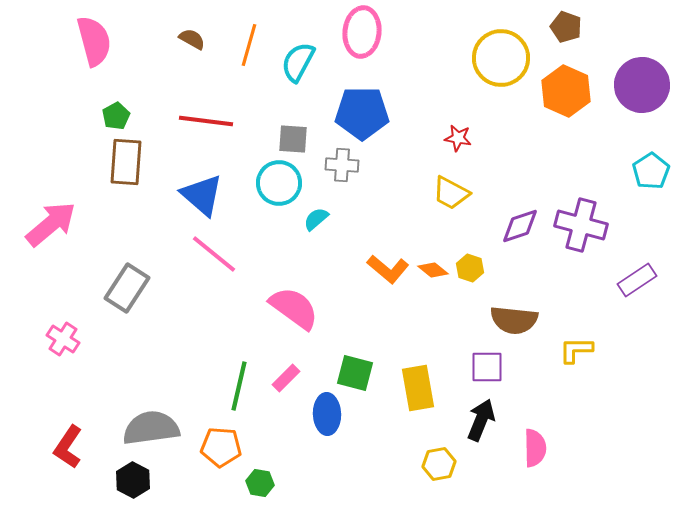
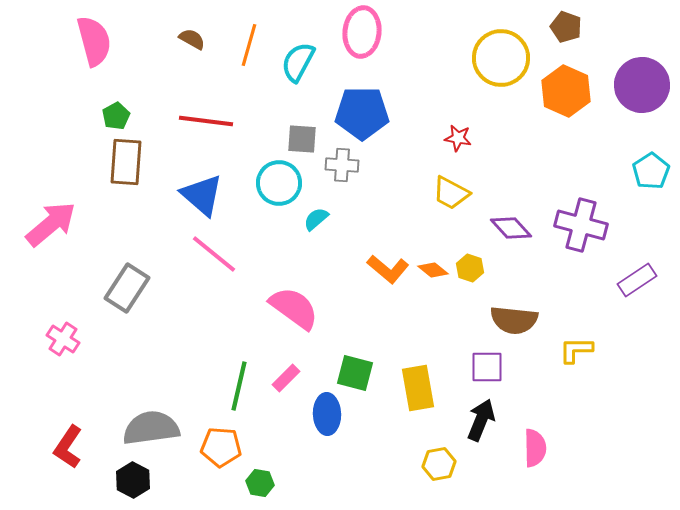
gray square at (293, 139): moved 9 px right
purple diamond at (520, 226): moved 9 px left, 2 px down; rotated 66 degrees clockwise
